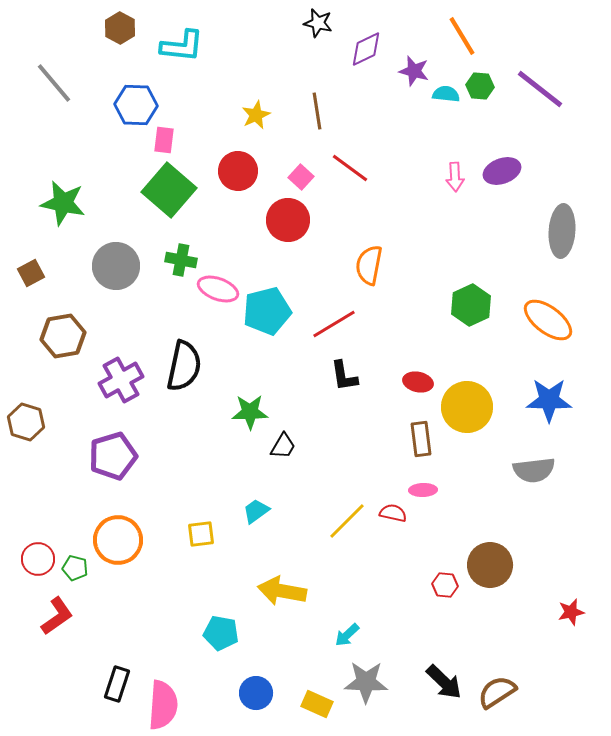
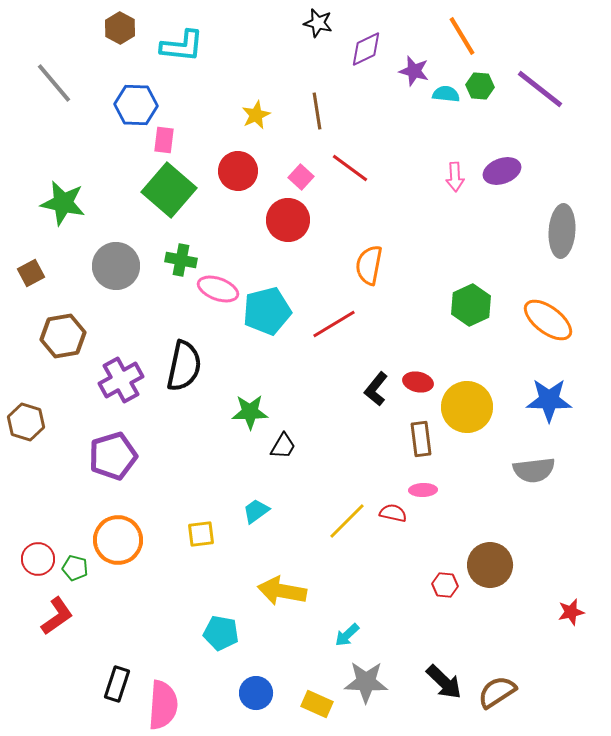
black L-shape at (344, 376): moved 32 px right, 13 px down; rotated 48 degrees clockwise
